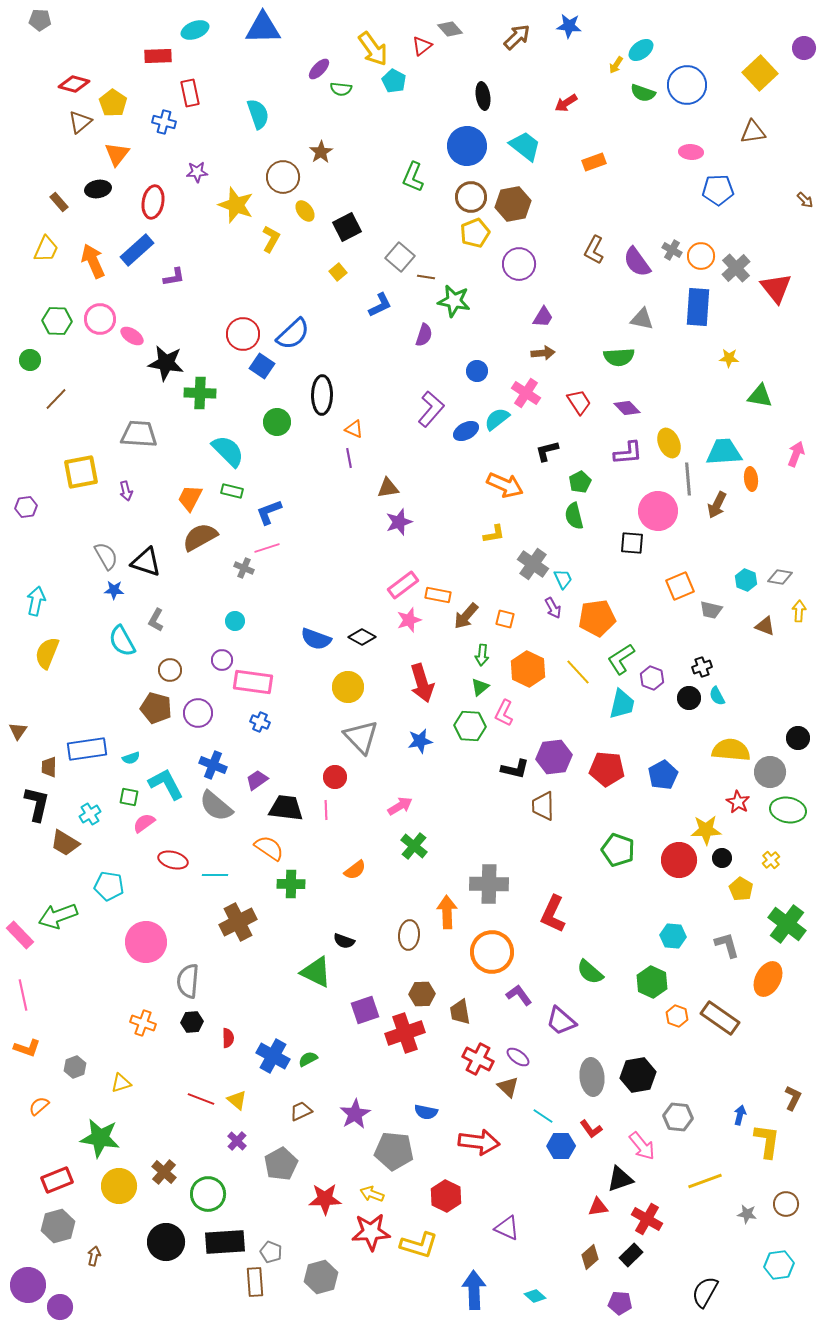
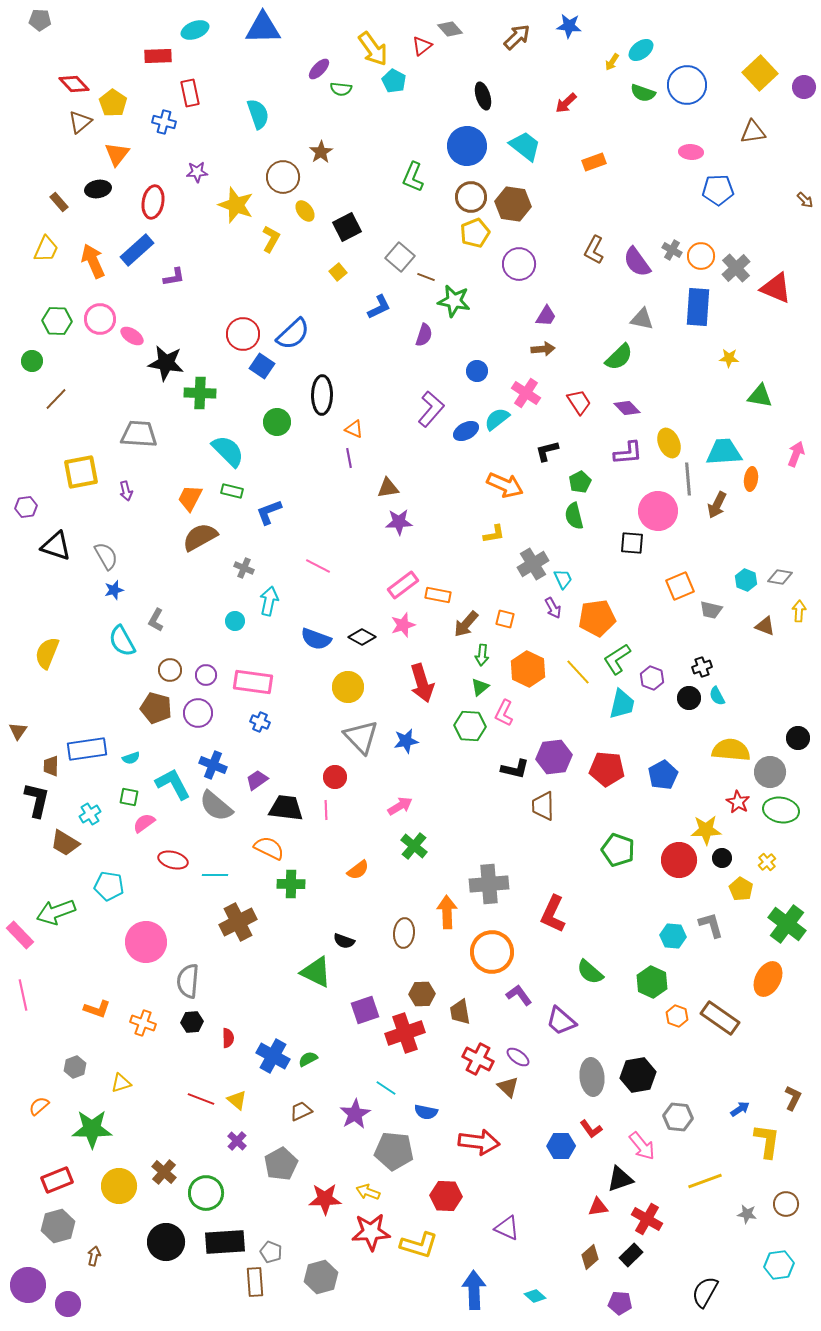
purple circle at (804, 48): moved 39 px down
yellow arrow at (616, 65): moved 4 px left, 3 px up
red diamond at (74, 84): rotated 32 degrees clockwise
black ellipse at (483, 96): rotated 8 degrees counterclockwise
red arrow at (566, 103): rotated 10 degrees counterclockwise
brown hexagon at (513, 204): rotated 20 degrees clockwise
brown line at (426, 277): rotated 12 degrees clockwise
red triangle at (776, 288): rotated 28 degrees counterclockwise
blue L-shape at (380, 305): moved 1 px left, 2 px down
purple trapezoid at (543, 317): moved 3 px right, 1 px up
brown arrow at (543, 353): moved 4 px up
green semicircle at (619, 357): rotated 40 degrees counterclockwise
green circle at (30, 360): moved 2 px right, 1 px down
orange ellipse at (751, 479): rotated 15 degrees clockwise
purple star at (399, 522): rotated 16 degrees clockwise
pink line at (267, 548): moved 51 px right, 18 px down; rotated 45 degrees clockwise
black triangle at (146, 562): moved 90 px left, 16 px up
gray cross at (533, 564): rotated 24 degrees clockwise
blue star at (114, 590): rotated 18 degrees counterclockwise
cyan arrow at (36, 601): moved 233 px right
brown arrow at (466, 616): moved 8 px down
pink star at (409, 620): moved 6 px left, 5 px down
green L-shape at (621, 659): moved 4 px left
purple circle at (222, 660): moved 16 px left, 15 px down
blue star at (420, 741): moved 14 px left
brown trapezoid at (49, 767): moved 2 px right, 1 px up
cyan L-shape at (166, 784): moved 7 px right
black L-shape at (37, 804): moved 4 px up
green ellipse at (788, 810): moved 7 px left
orange semicircle at (269, 848): rotated 8 degrees counterclockwise
yellow cross at (771, 860): moved 4 px left, 2 px down
orange semicircle at (355, 870): moved 3 px right
gray cross at (489, 884): rotated 6 degrees counterclockwise
green arrow at (58, 916): moved 2 px left, 4 px up
brown ellipse at (409, 935): moved 5 px left, 2 px up
gray L-shape at (727, 945): moved 16 px left, 20 px up
orange L-shape at (27, 1048): moved 70 px right, 39 px up
blue arrow at (740, 1115): moved 6 px up; rotated 42 degrees clockwise
cyan line at (543, 1116): moved 157 px left, 28 px up
green star at (100, 1138): moved 8 px left, 9 px up; rotated 9 degrees counterclockwise
green circle at (208, 1194): moved 2 px left, 1 px up
yellow arrow at (372, 1194): moved 4 px left, 2 px up
red hexagon at (446, 1196): rotated 24 degrees counterclockwise
purple circle at (60, 1307): moved 8 px right, 3 px up
